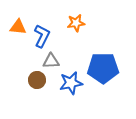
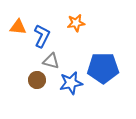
gray triangle: rotated 18 degrees clockwise
